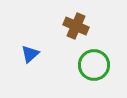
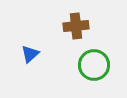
brown cross: rotated 30 degrees counterclockwise
